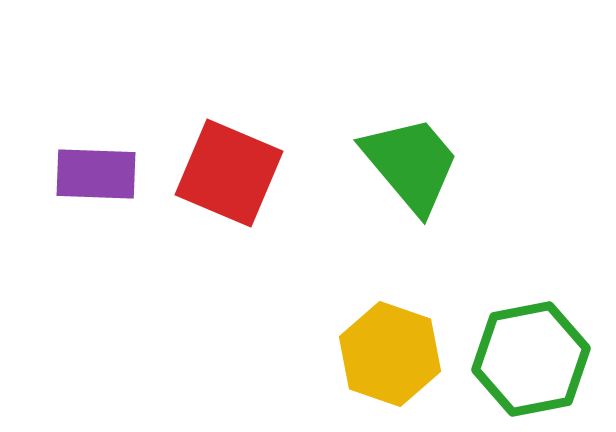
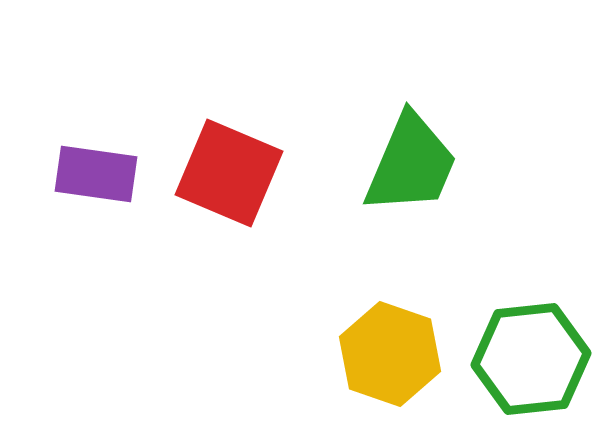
green trapezoid: rotated 63 degrees clockwise
purple rectangle: rotated 6 degrees clockwise
green hexagon: rotated 5 degrees clockwise
